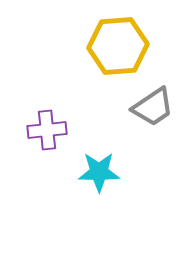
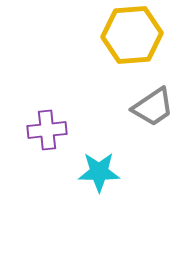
yellow hexagon: moved 14 px right, 11 px up
